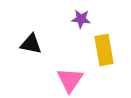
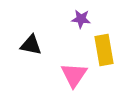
black triangle: moved 1 px down
pink triangle: moved 4 px right, 5 px up
